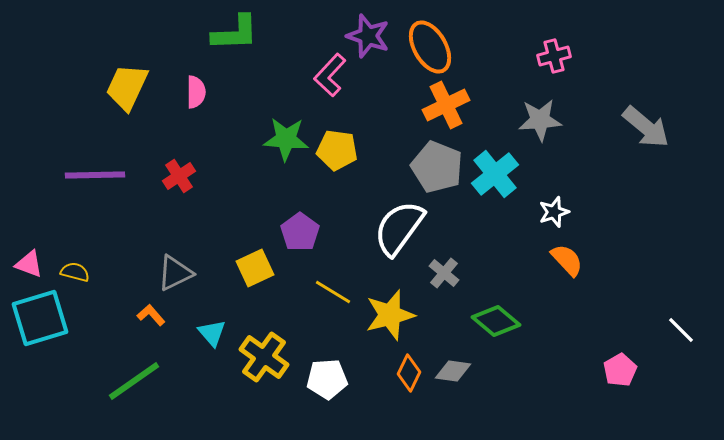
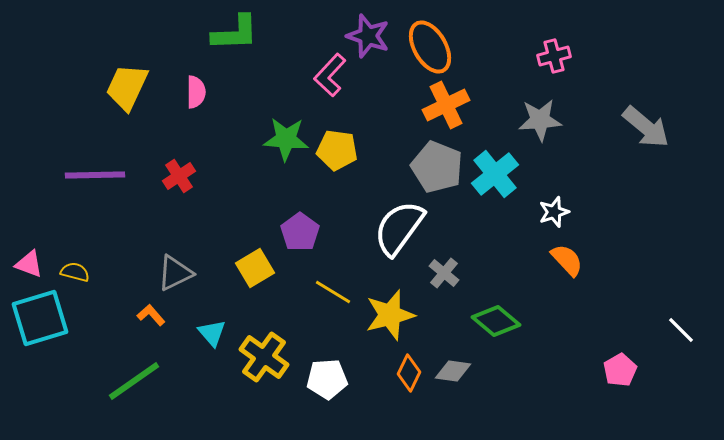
yellow square: rotated 6 degrees counterclockwise
